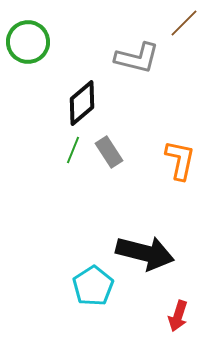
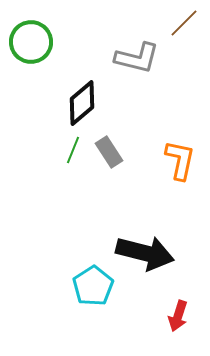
green circle: moved 3 px right
